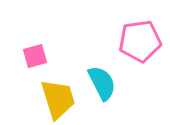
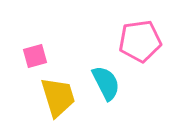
cyan semicircle: moved 4 px right
yellow trapezoid: moved 2 px up
